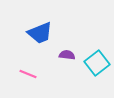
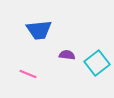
blue trapezoid: moved 1 px left, 3 px up; rotated 16 degrees clockwise
